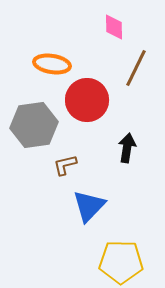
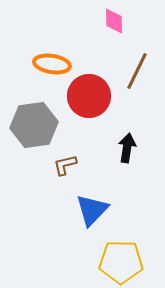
pink diamond: moved 6 px up
brown line: moved 1 px right, 3 px down
red circle: moved 2 px right, 4 px up
blue triangle: moved 3 px right, 4 px down
